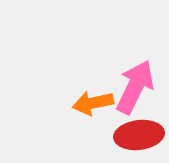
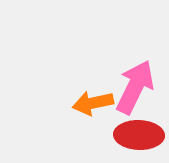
red ellipse: rotated 9 degrees clockwise
